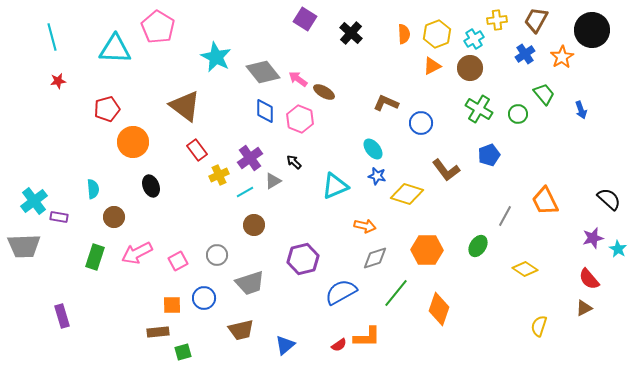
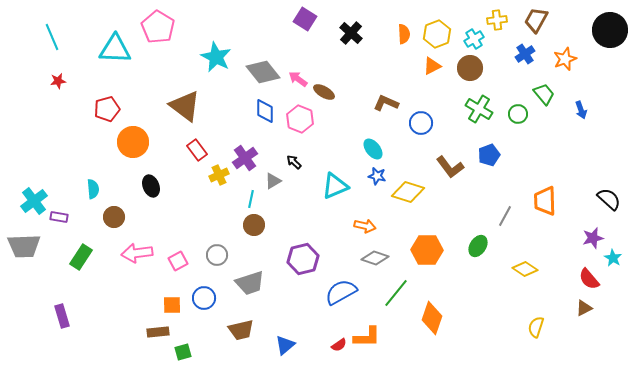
black circle at (592, 30): moved 18 px right
cyan line at (52, 37): rotated 8 degrees counterclockwise
orange star at (562, 57): moved 3 px right, 2 px down; rotated 10 degrees clockwise
purple cross at (250, 158): moved 5 px left
brown L-shape at (446, 170): moved 4 px right, 3 px up
cyan line at (245, 192): moved 6 px right, 7 px down; rotated 48 degrees counterclockwise
yellow diamond at (407, 194): moved 1 px right, 2 px up
orange trapezoid at (545, 201): rotated 24 degrees clockwise
cyan star at (618, 249): moved 5 px left, 9 px down
pink arrow at (137, 253): rotated 20 degrees clockwise
green rectangle at (95, 257): moved 14 px left; rotated 15 degrees clockwise
gray diamond at (375, 258): rotated 36 degrees clockwise
orange diamond at (439, 309): moved 7 px left, 9 px down
yellow semicircle at (539, 326): moved 3 px left, 1 px down
